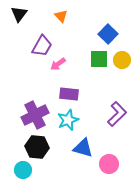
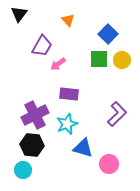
orange triangle: moved 7 px right, 4 px down
cyan star: moved 1 px left, 4 px down
black hexagon: moved 5 px left, 2 px up
